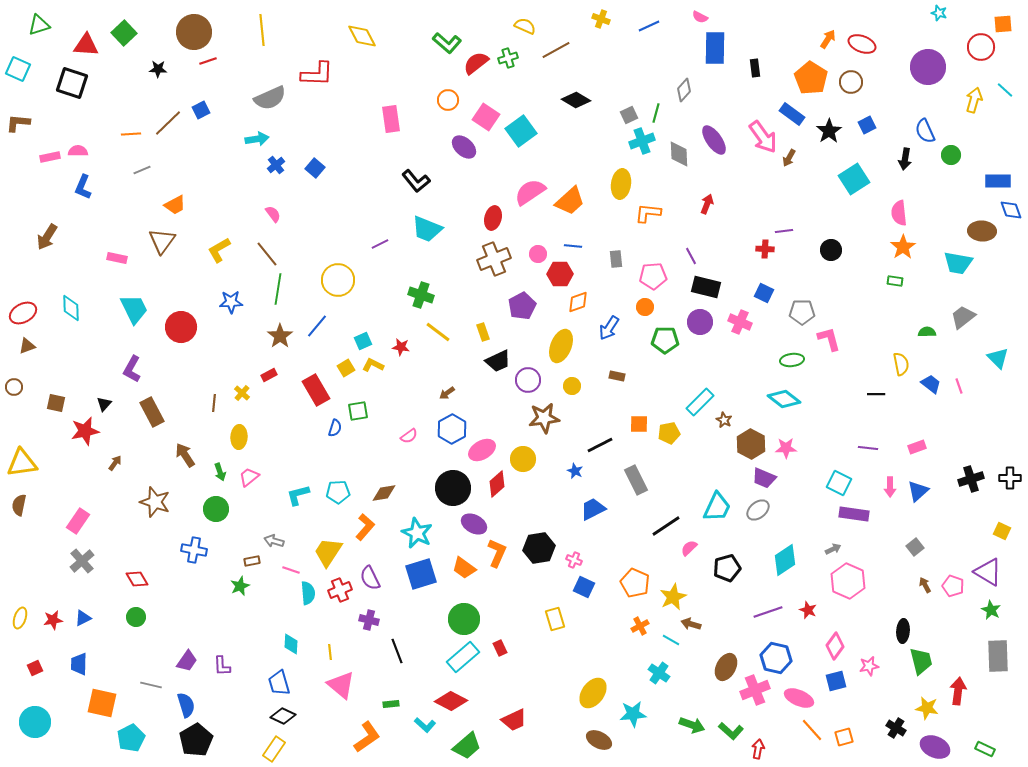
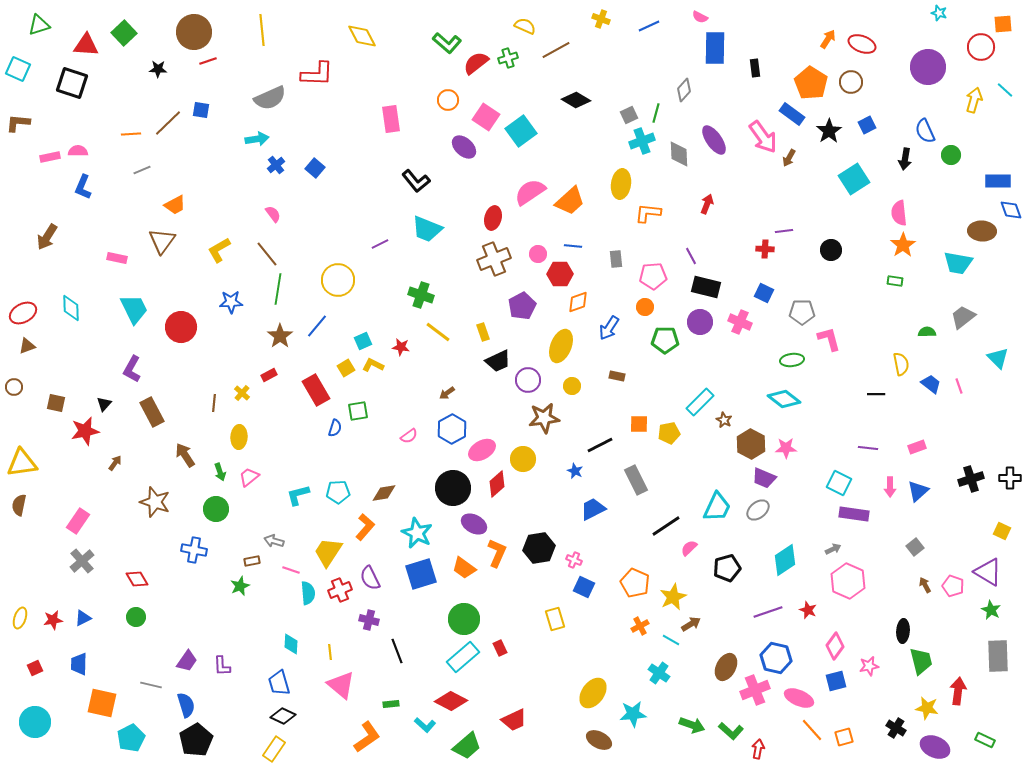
orange pentagon at (811, 78): moved 5 px down
blue square at (201, 110): rotated 36 degrees clockwise
orange star at (903, 247): moved 2 px up
brown arrow at (691, 624): rotated 132 degrees clockwise
green rectangle at (985, 749): moved 9 px up
